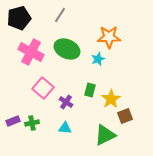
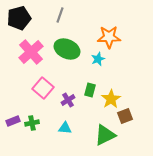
gray line: rotated 14 degrees counterclockwise
pink cross: rotated 20 degrees clockwise
purple cross: moved 2 px right, 2 px up; rotated 24 degrees clockwise
